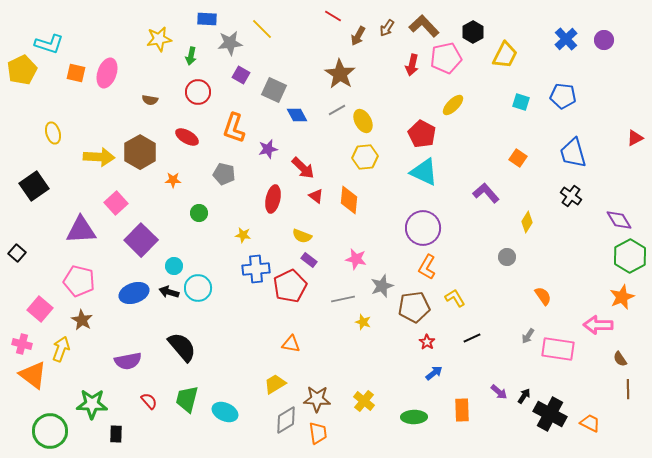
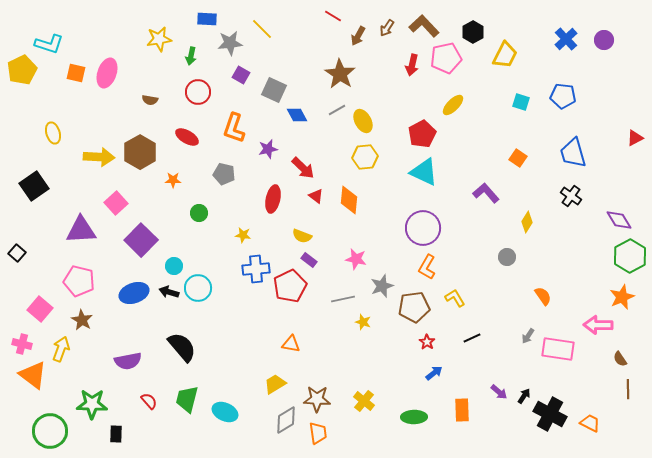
red pentagon at (422, 134): rotated 16 degrees clockwise
